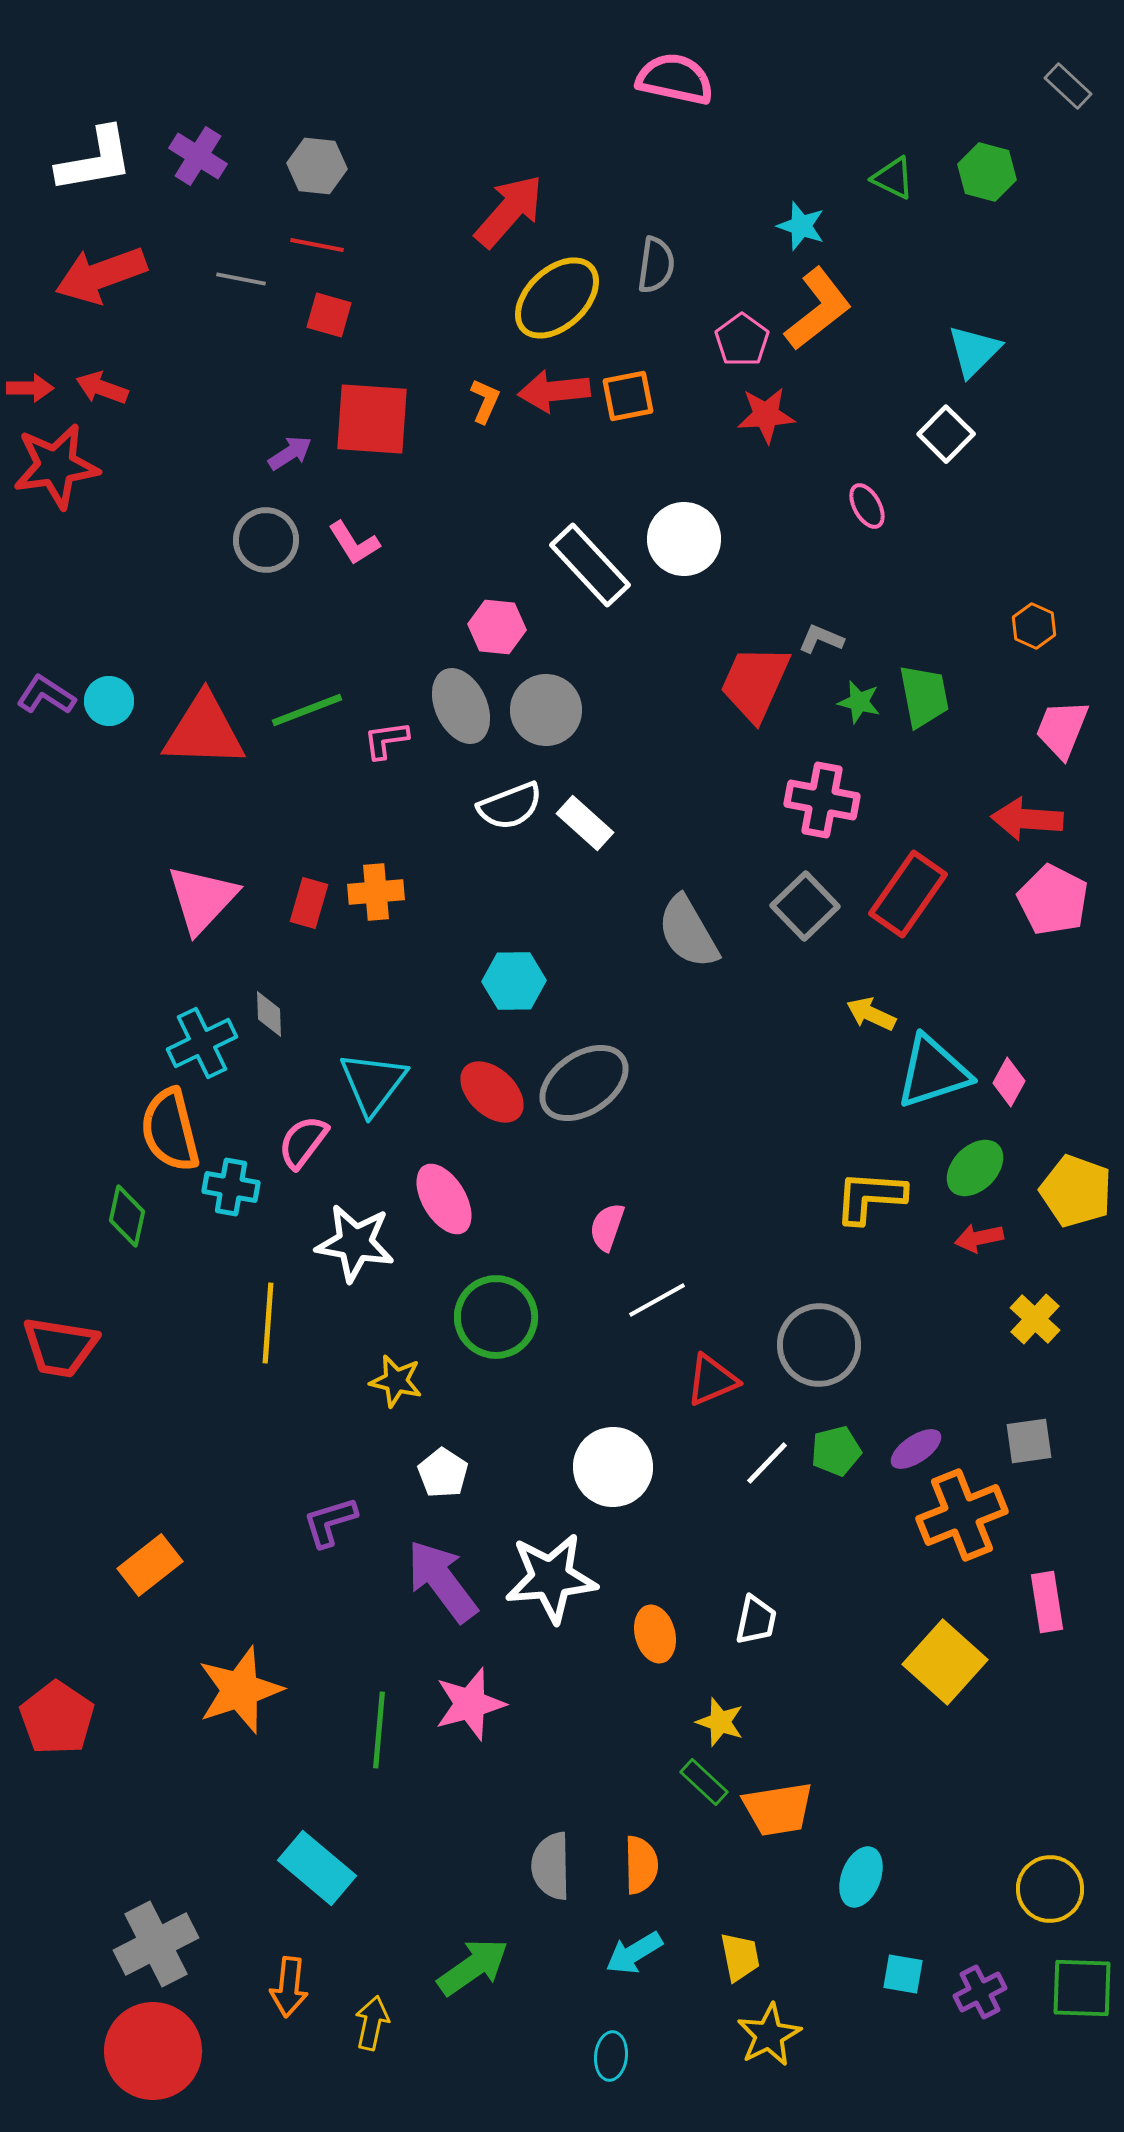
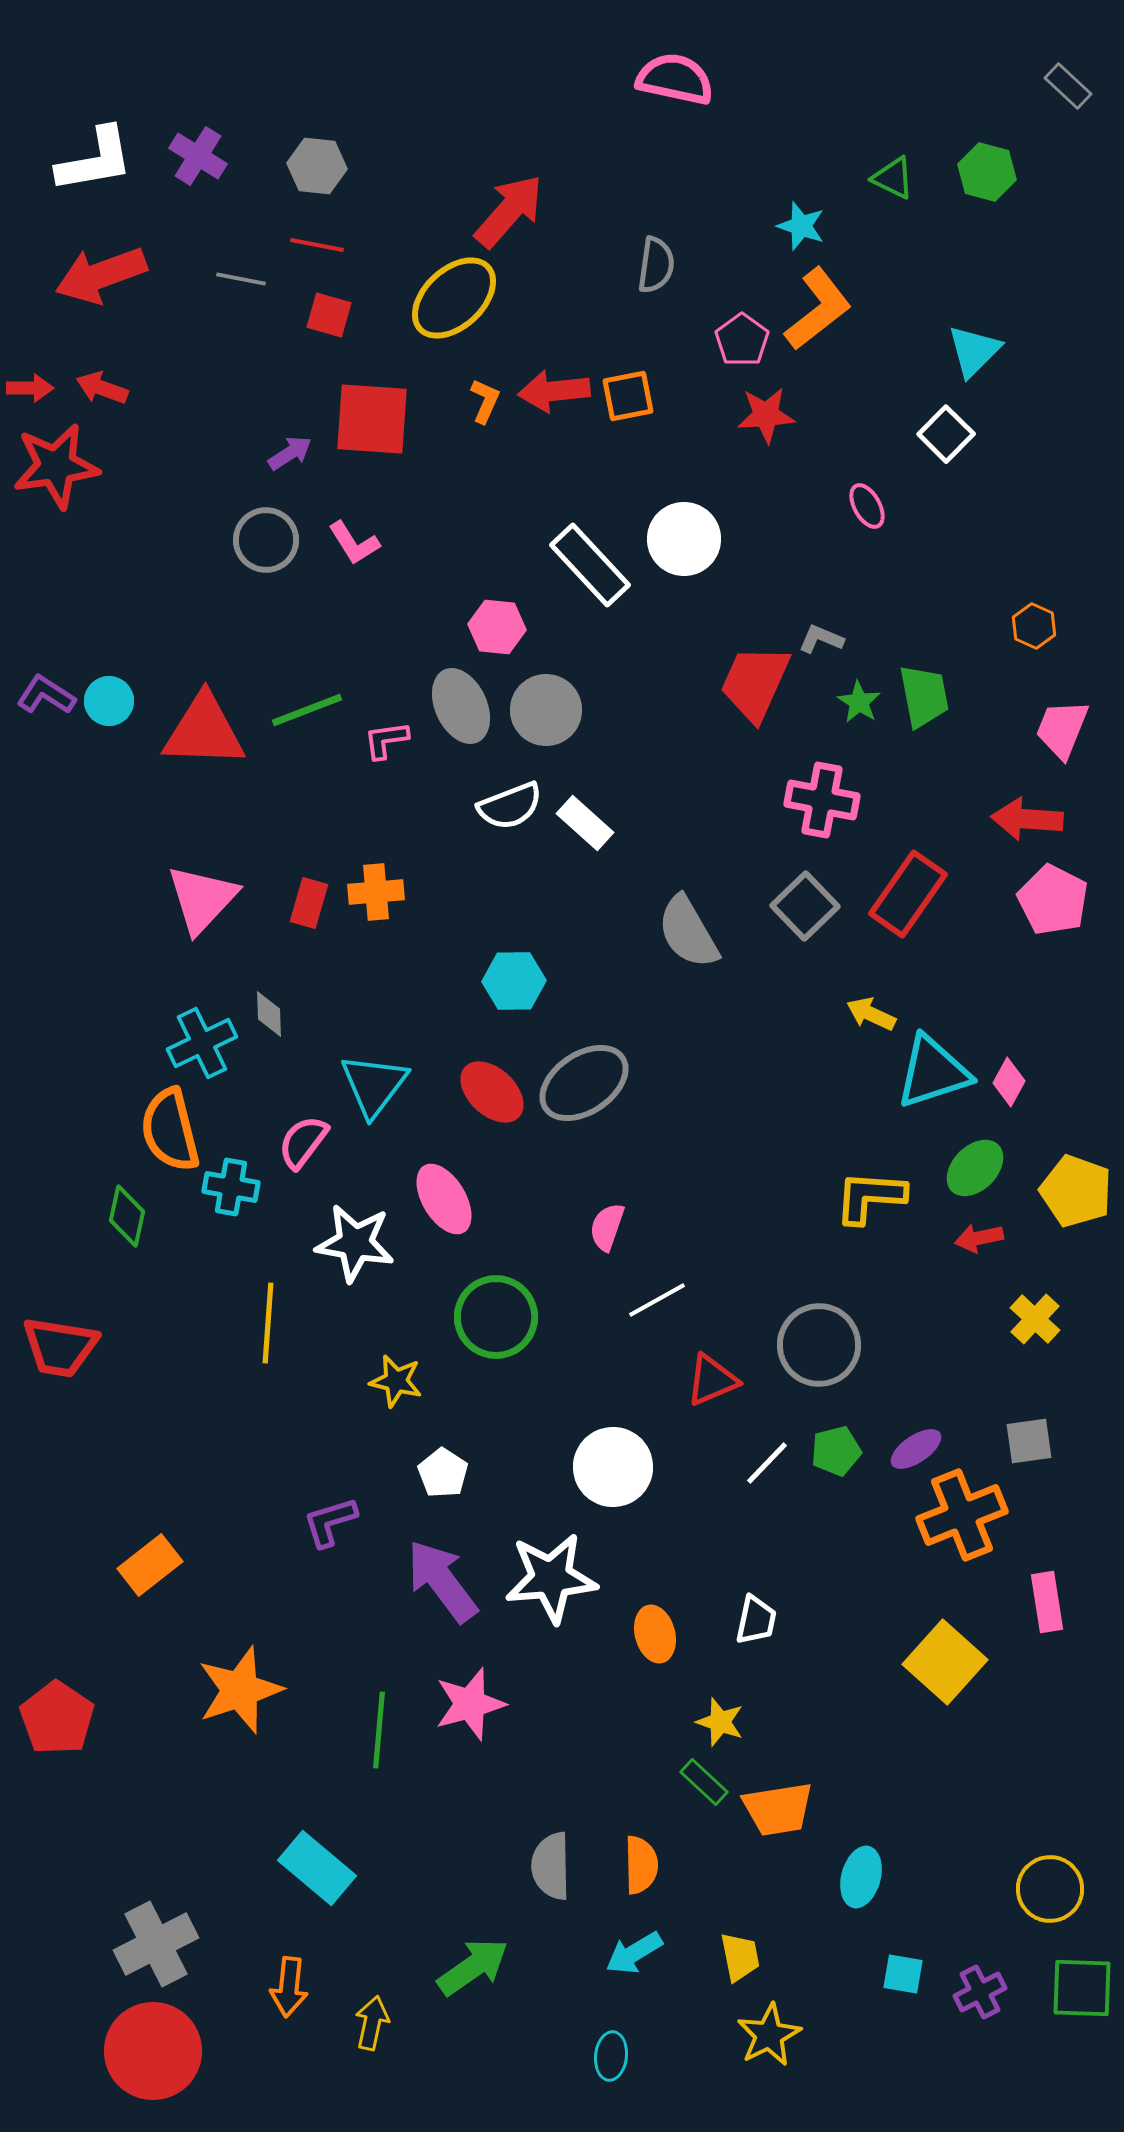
yellow ellipse at (557, 298): moved 103 px left
green star at (859, 702): rotated 18 degrees clockwise
cyan triangle at (373, 1083): moved 1 px right, 2 px down
cyan ellipse at (861, 1877): rotated 6 degrees counterclockwise
